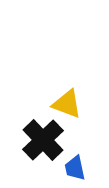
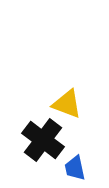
black cross: rotated 9 degrees counterclockwise
